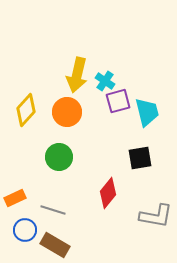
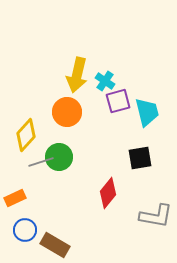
yellow diamond: moved 25 px down
gray line: moved 12 px left, 48 px up; rotated 35 degrees counterclockwise
